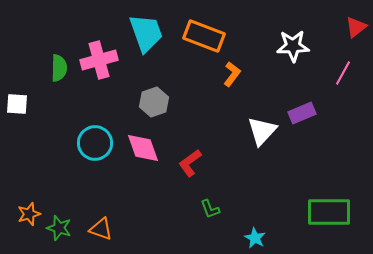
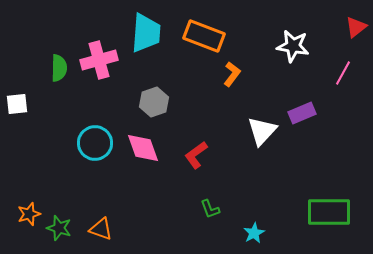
cyan trapezoid: rotated 24 degrees clockwise
white star: rotated 12 degrees clockwise
white square: rotated 10 degrees counterclockwise
red L-shape: moved 6 px right, 8 px up
cyan star: moved 1 px left, 5 px up; rotated 15 degrees clockwise
